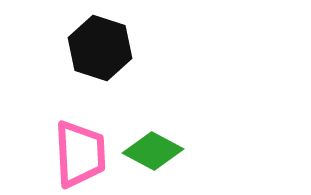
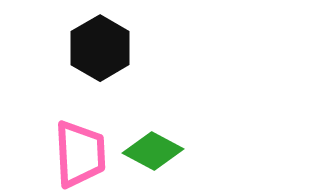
black hexagon: rotated 12 degrees clockwise
